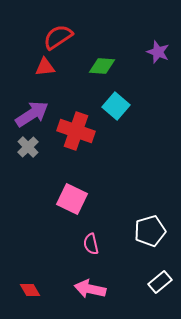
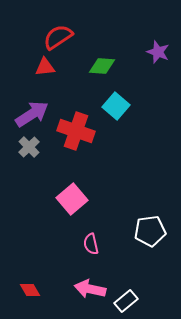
gray cross: moved 1 px right
pink square: rotated 24 degrees clockwise
white pentagon: rotated 8 degrees clockwise
white rectangle: moved 34 px left, 19 px down
